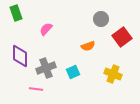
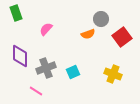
orange semicircle: moved 12 px up
pink line: moved 2 px down; rotated 24 degrees clockwise
